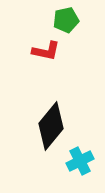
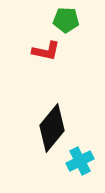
green pentagon: rotated 15 degrees clockwise
black diamond: moved 1 px right, 2 px down
